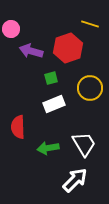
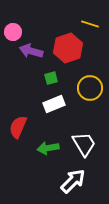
pink circle: moved 2 px right, 3 px down
red semicircle: rotated 25 degrees clockwise
white arrow: moved 2 px left, 1 px down
